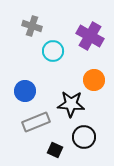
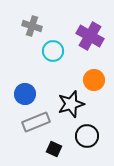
blue circle: moved 3 px down
black star: rotated 20 degrees counterclockwise
black circle: moved 3 px right, 1 px up
black square: moved 1 px left, 1 px up
